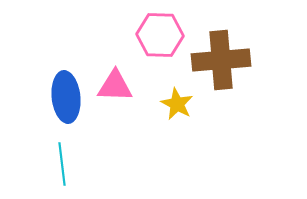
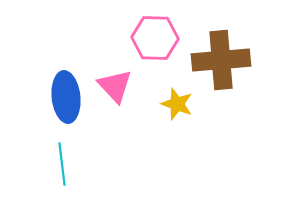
pink hexagon: moved 5 px left, 3 px down
pink triangle: rotated 45 degrees clockwise
yellow star: rotated 8 degrees counterclockwise
